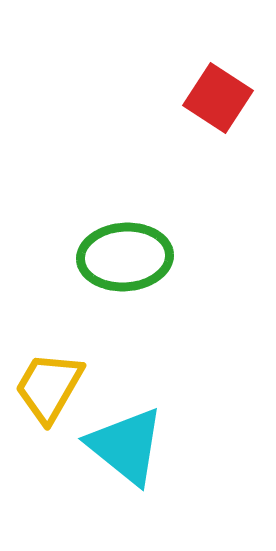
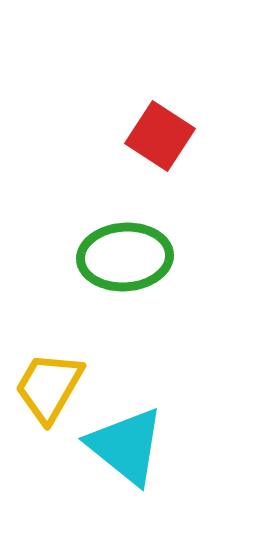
red square: moved 58 px left, 38 px down
